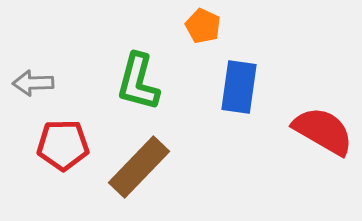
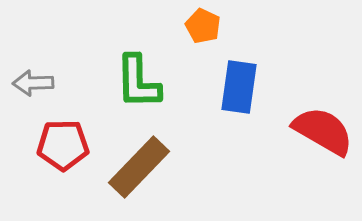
green L-shape: rotated 16 degrees counterclockwise
